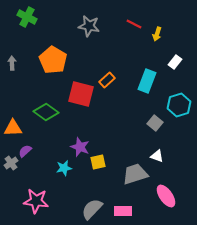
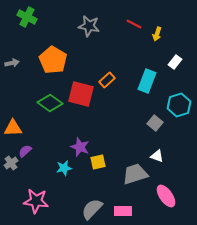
gray arrow: rotated 80 degrees clockwise
green diamond: moved 4 px right, 9 px up
